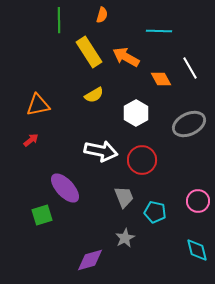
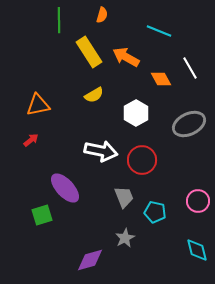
cyan line: rotated 20 degrees clockwise
